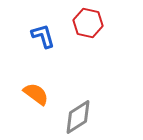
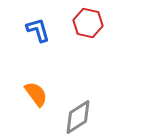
blue L-shape: moved 5 px left, 6 px up
orange semicircle: rotated 16 degrees clockwise
